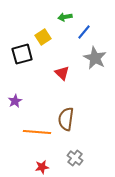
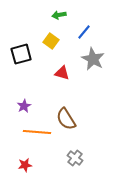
green arrow: moved 6 px left, 2 px up
yellow square: moved 8 px right, 4 px down; rotated 21 degrees counterclockwise
black square: moved 1 px left
gray star: moved 2 px left, 1 px down
red triangle: rotated 28 degrees counterclockwise
purple star: moved 9 px right, 5 px down
brown semicircle: rotated 40 degrees counterclockwise
red star: moved 17 px left, 2 px up
